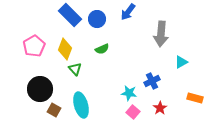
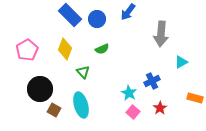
pink pentagon: moved 7 px left, 4 px down
green triangle: moved 8 px right, 3 px down
cyan star: rotated 21 degrees clockwise
